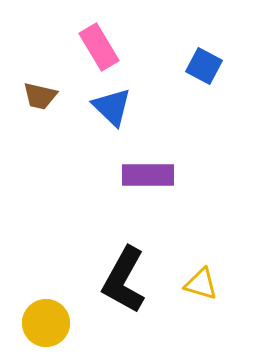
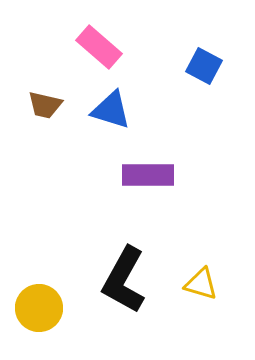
pink rectangle: rotated 18 degrees counterclockwise
brown trapezoid: moved 5 px right, 9 px down
blue triangle: moved 1 px left, 3 px down; rotated 27 degrees counterclockwise
yellow circle: moved 7 px left, 15 px up
